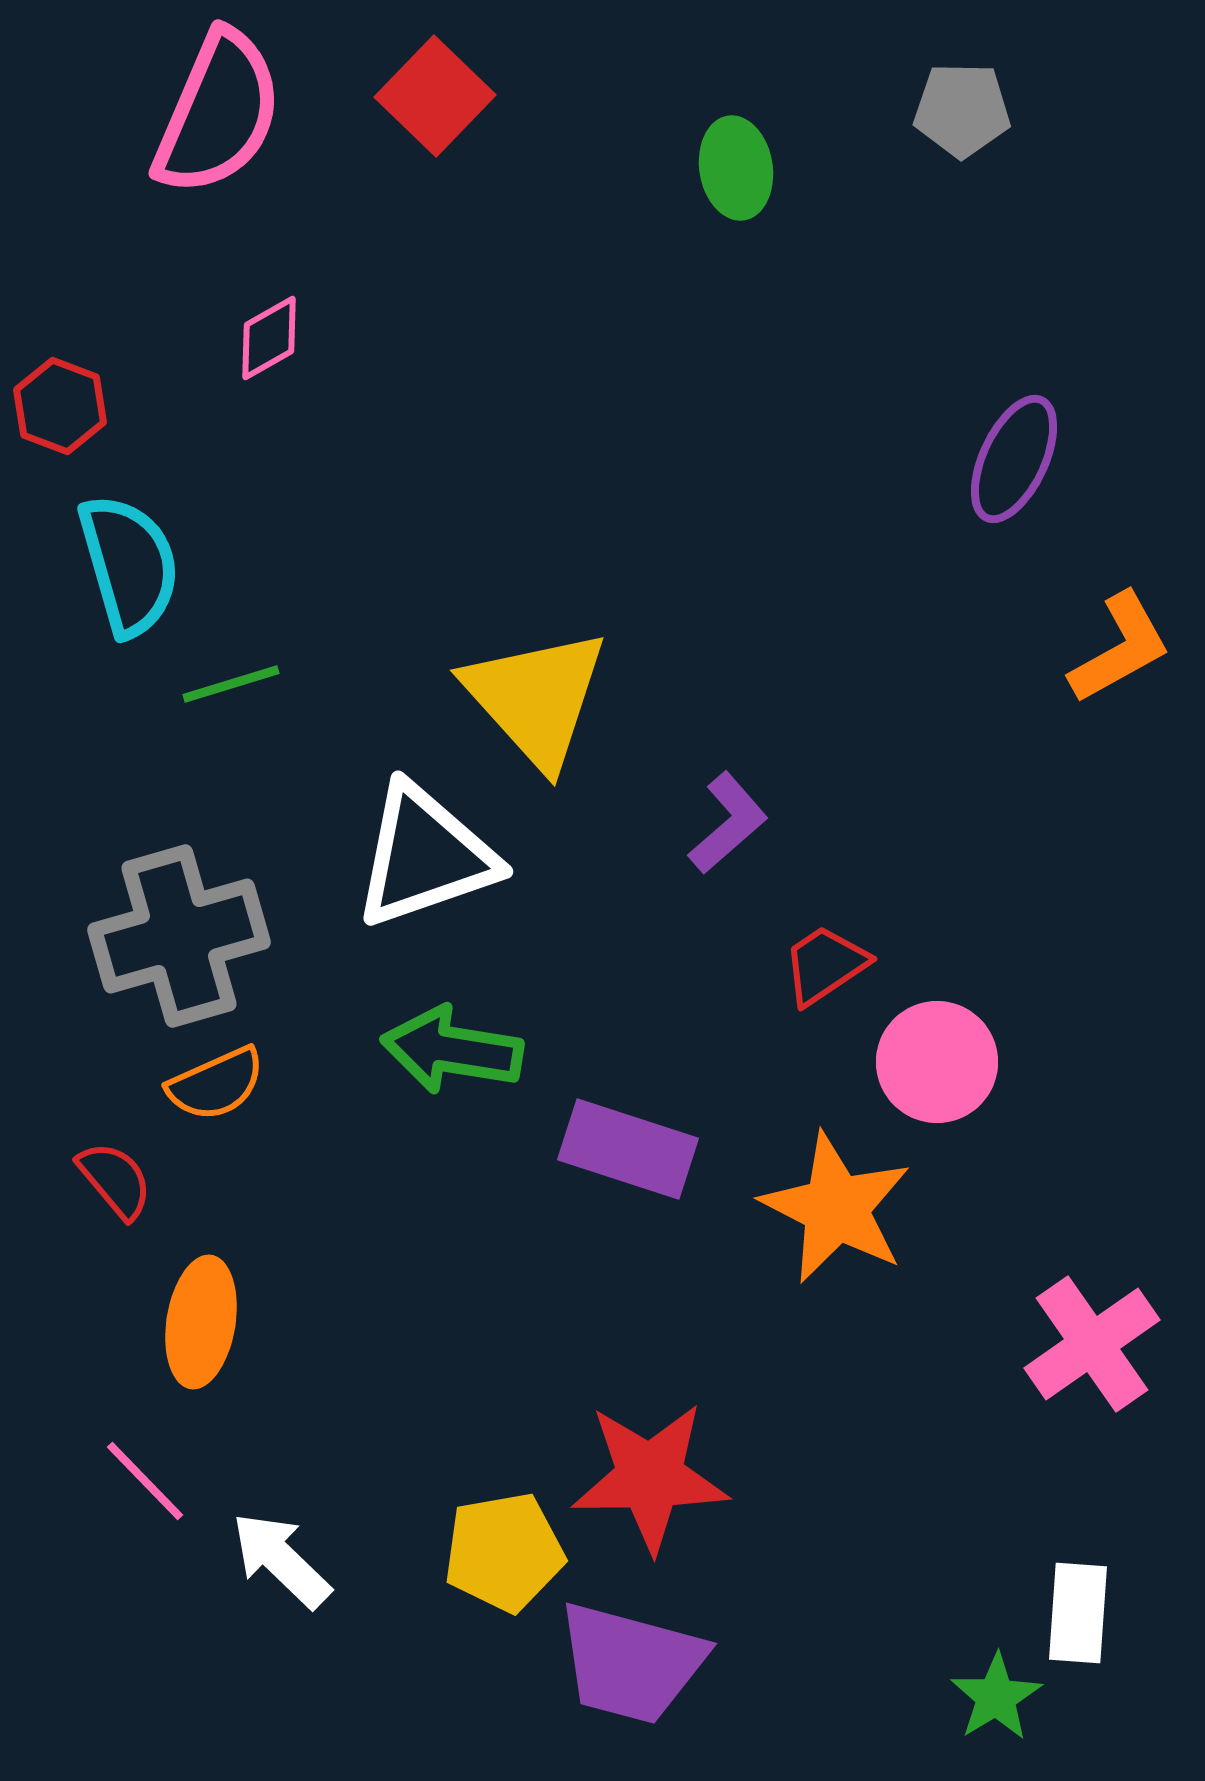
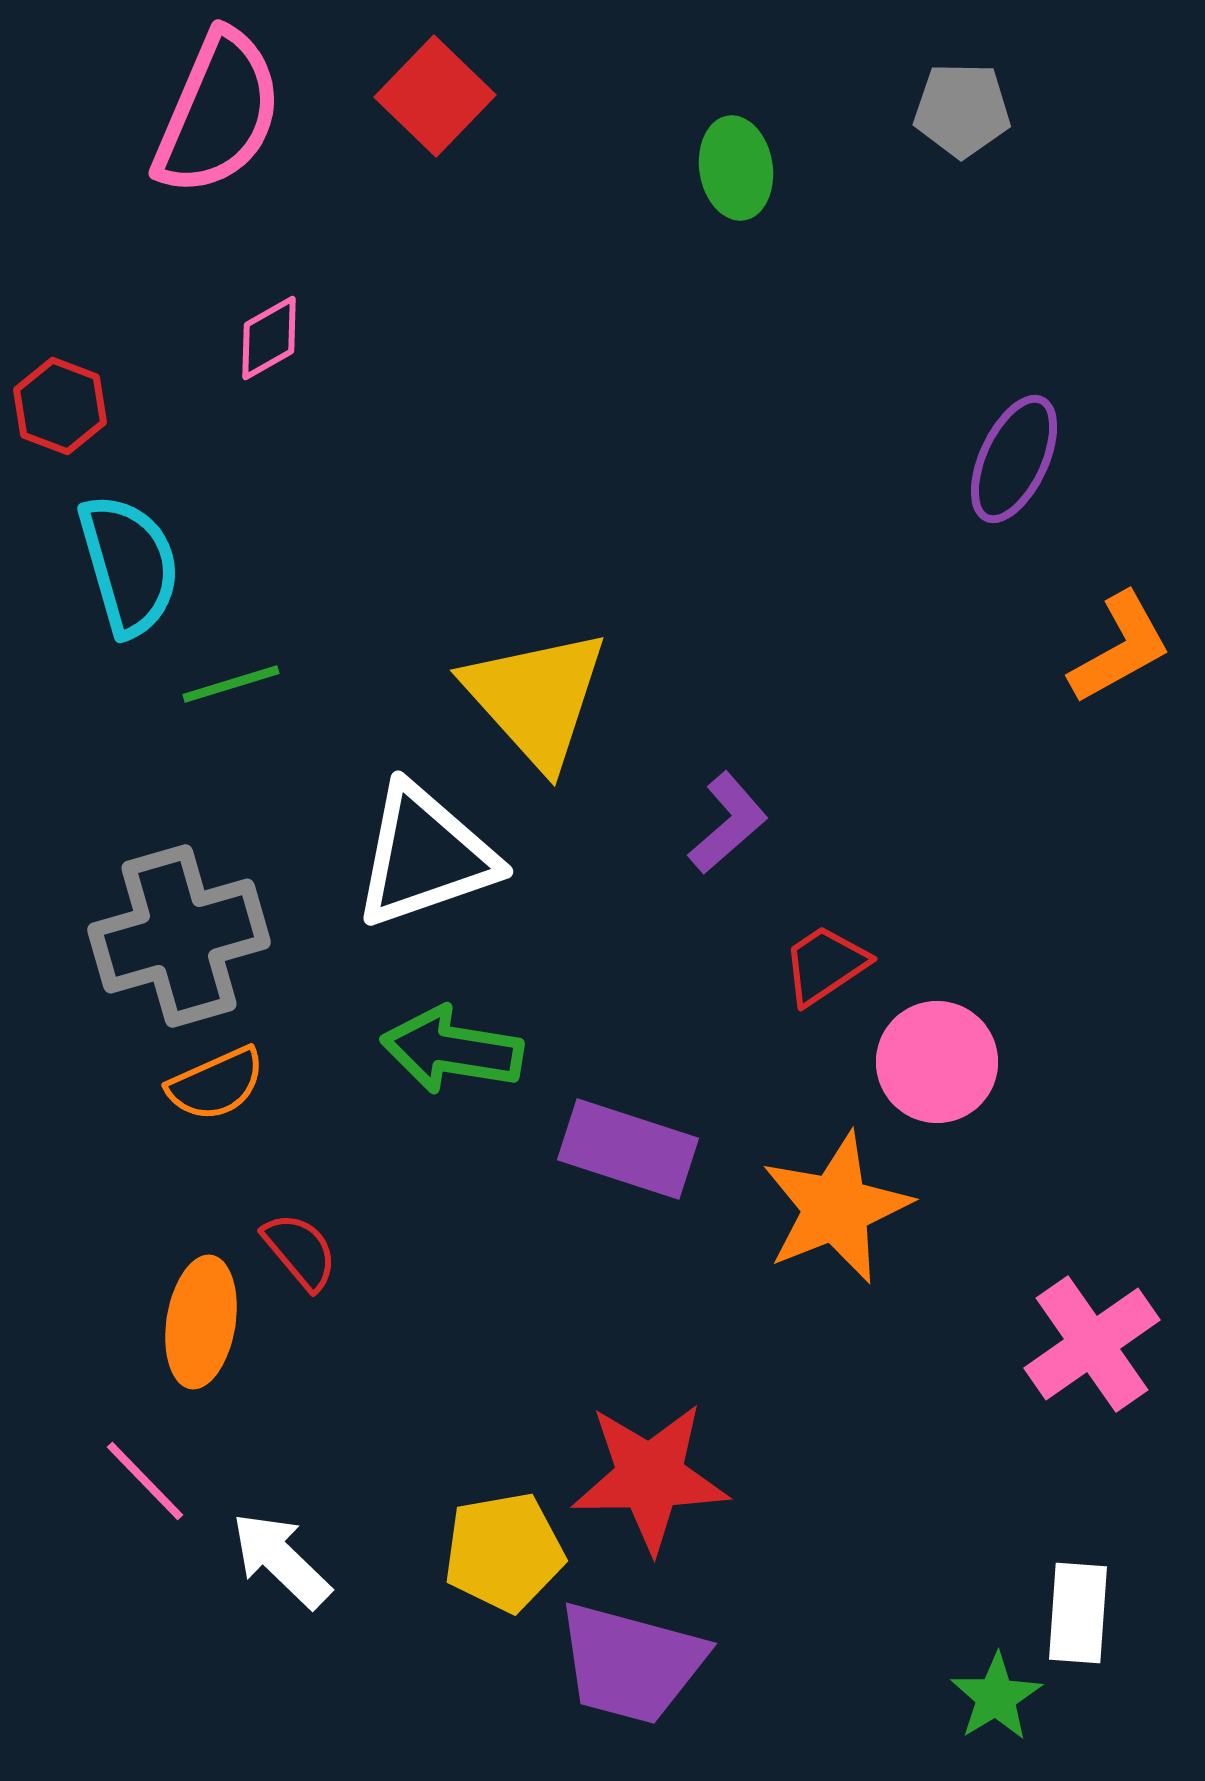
red semicircle: moved 185 px right, 71 px down
orange star: rotated 23 degrees clockwise
